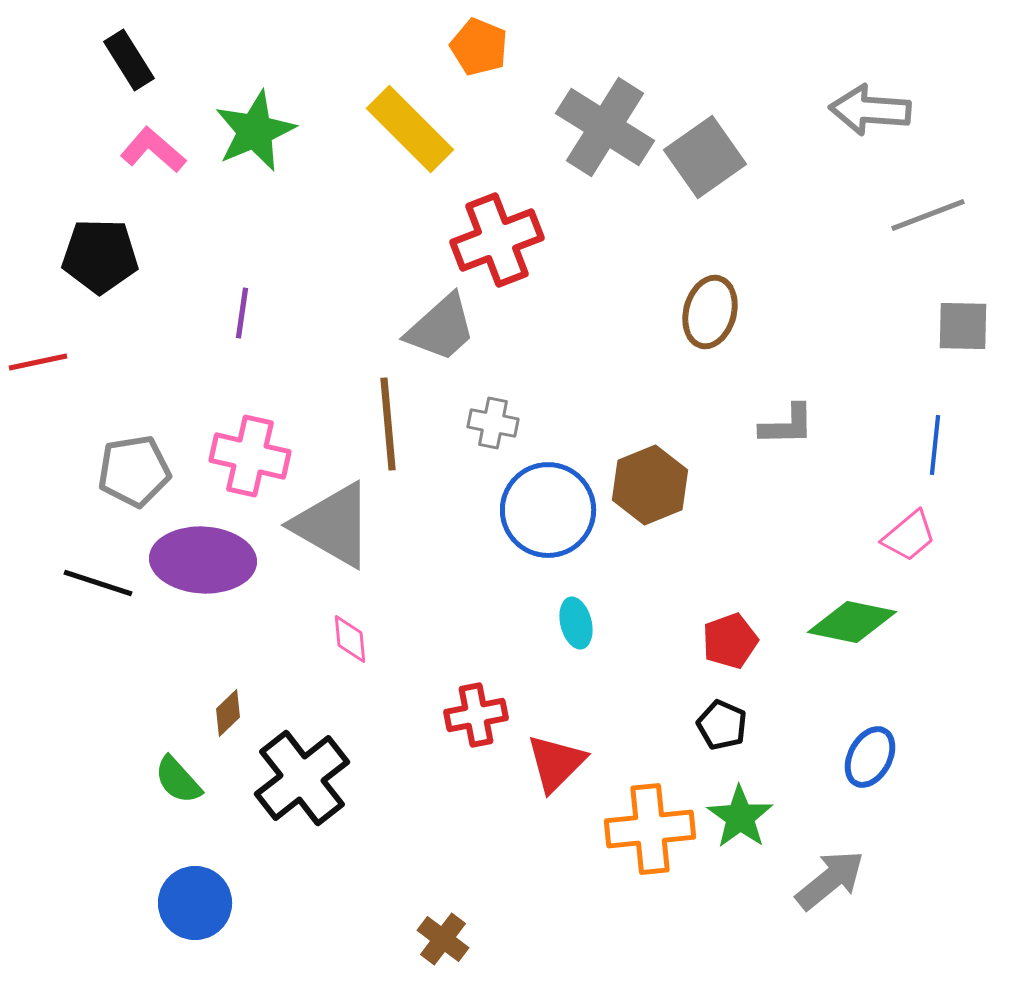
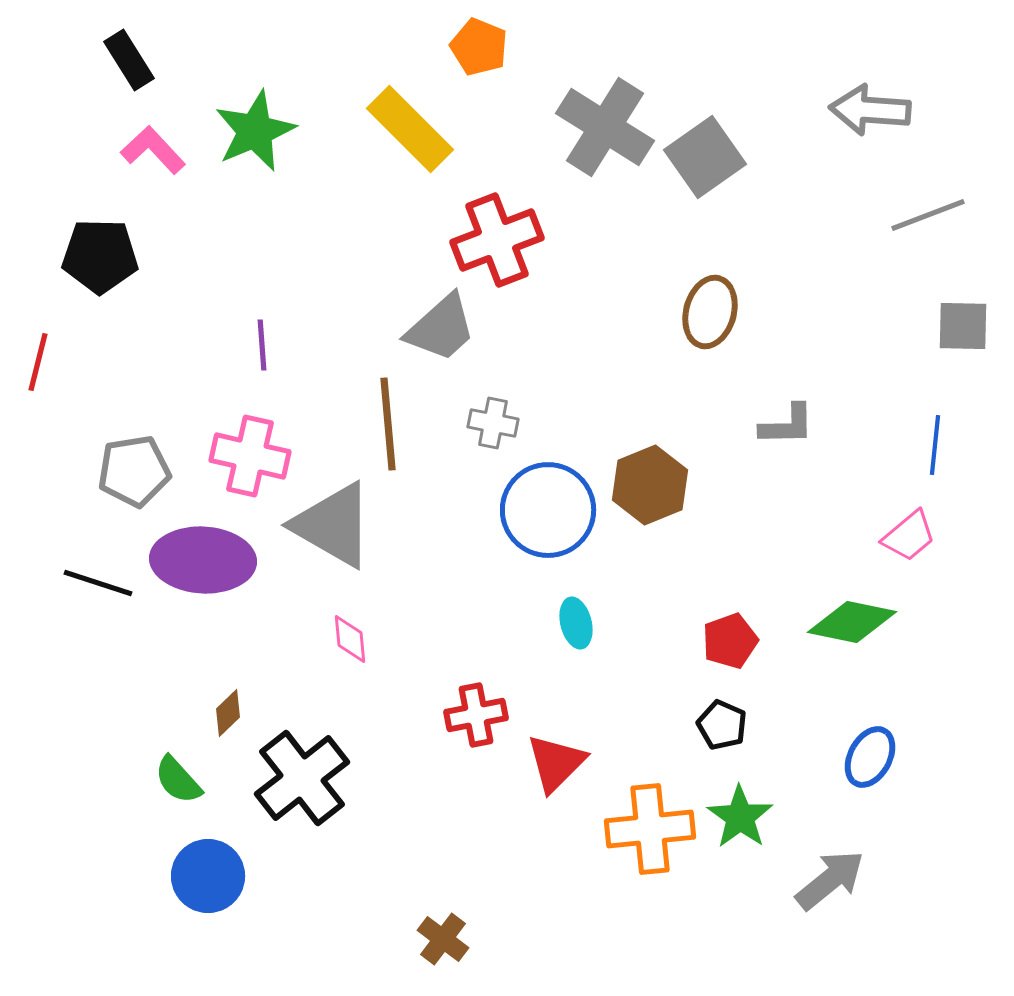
pink L-shape at (153, 150): rotated 6 degrees clockwise
purple line at (242, 313): moved 20 px right, 32 px down; rotated 12 degrees counterclockwise
red line at (38, 362): rotated 64 degrees counterclockwise
blue circle at (195, 903): moved 13 px right, 27 px up
